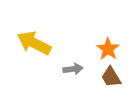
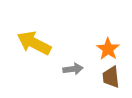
brown trapezoid: rotated 25 degrees clockwise
